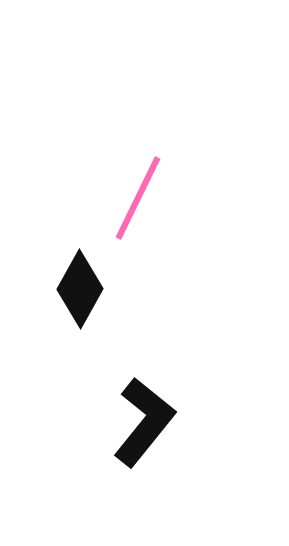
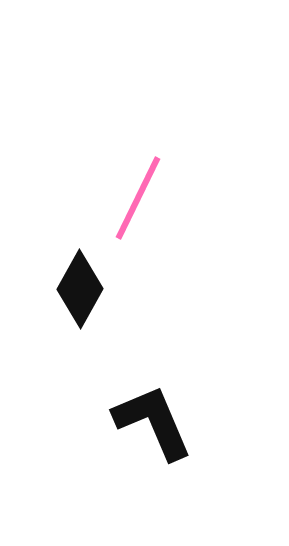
black L-shape: moved 9 px right; rotated 62 degrees counterclockwise
